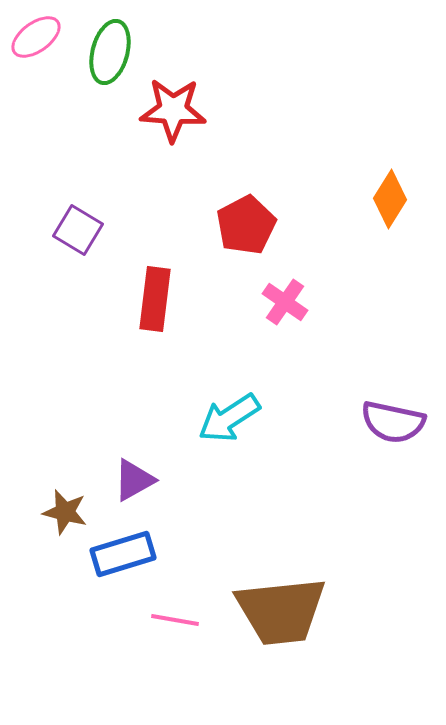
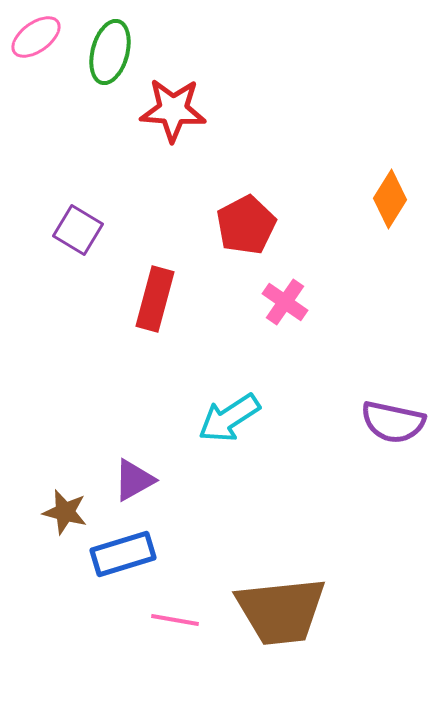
red rectangle: rotated 8 degrees clockwise
